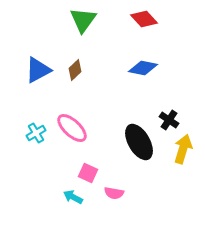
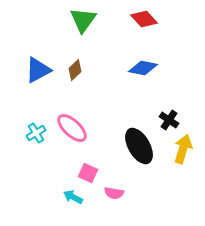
black ellipse: moved 4 px down
